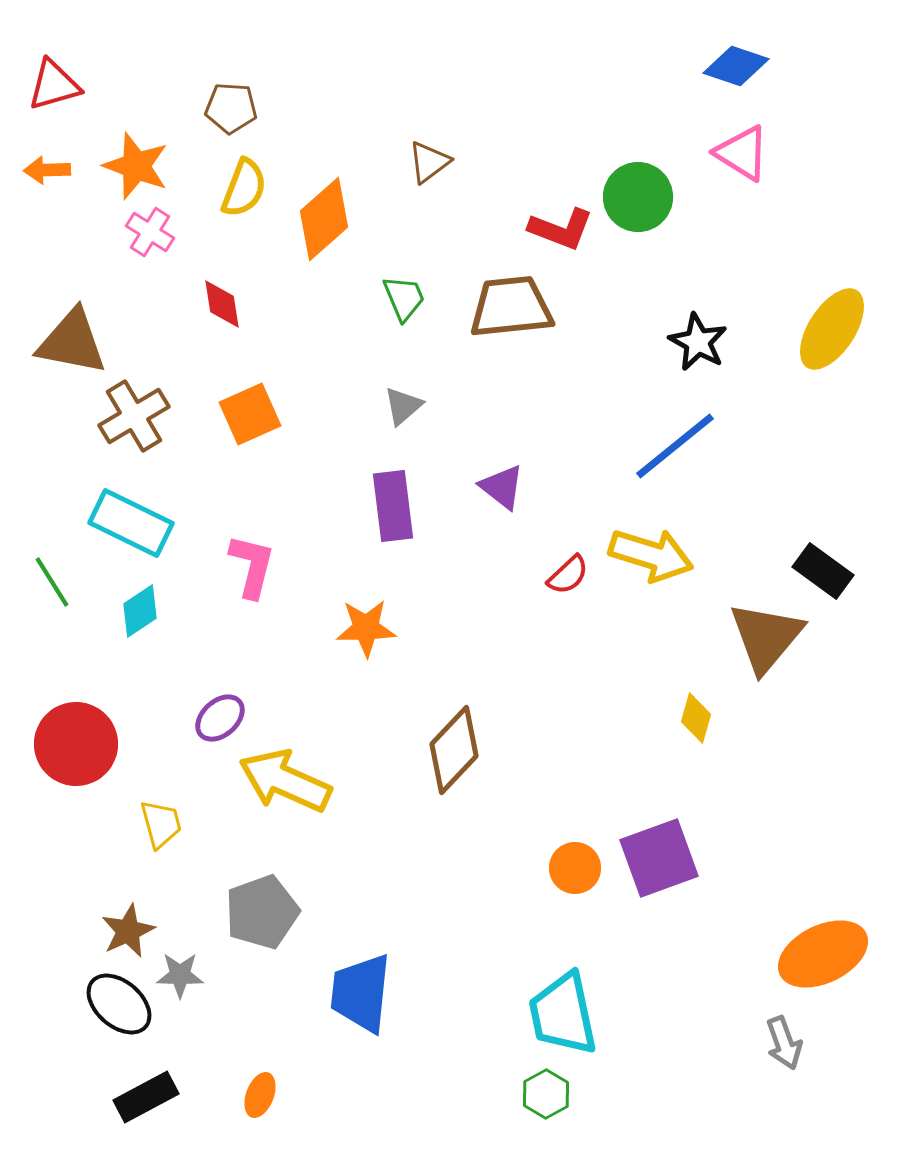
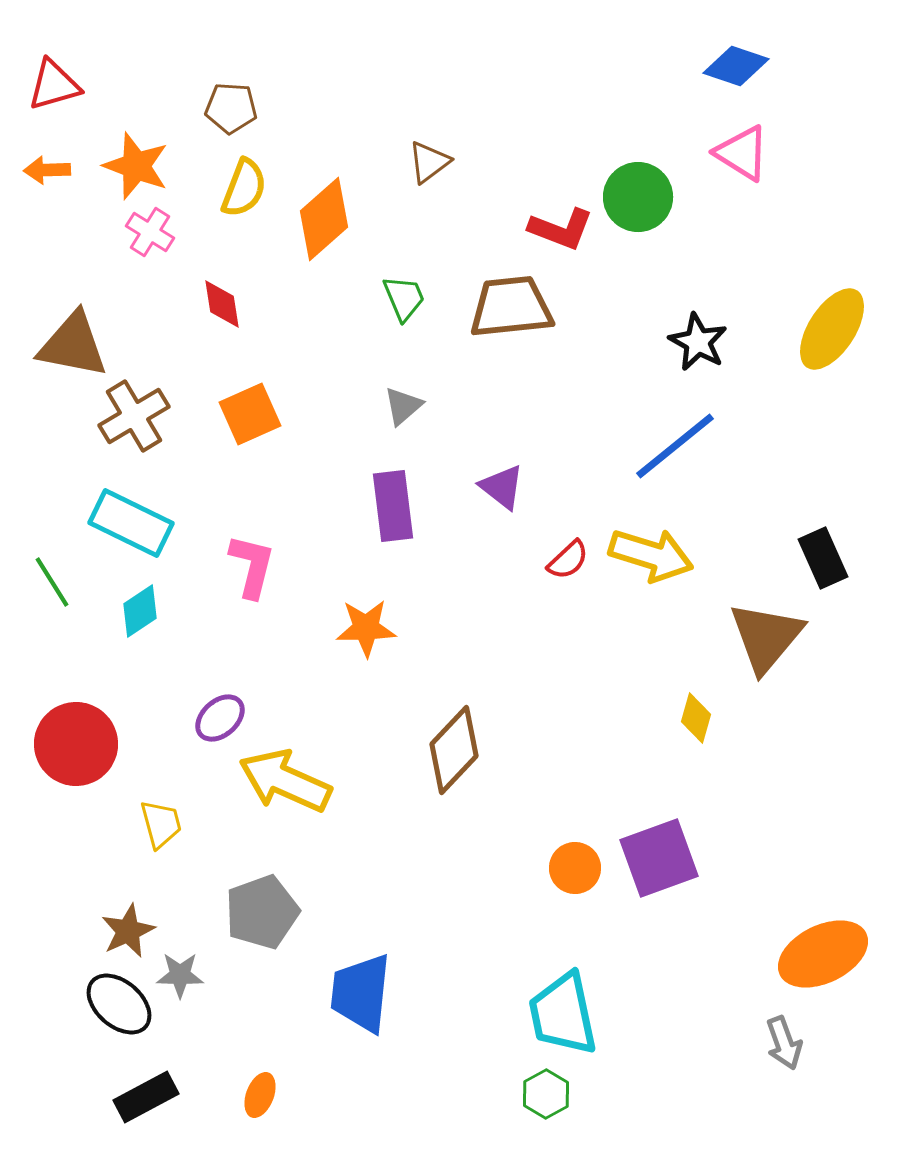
brown triangle at (72, 342): moved 1 px right, 3 px down
black rectangle at (823, 571): moved 13 px up; rotated 30 degrees clockwise
red semicircle at (568, 575): moved 15 px up
